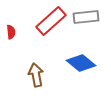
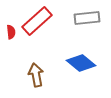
gray rectangle: moved 1 px right, 1 px down
red rectangle: moved 14 px left
